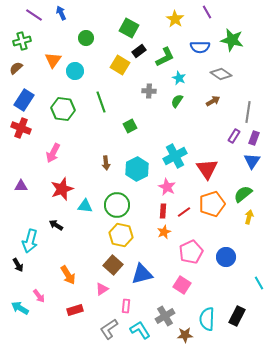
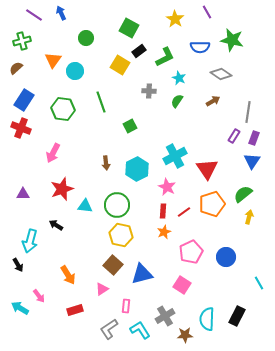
purple triangle at (21, 186): moved 2 px right, 8 px down
